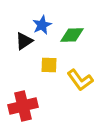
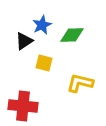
yellow square: moved 5 px left, 2 px up; rotated 12 degrees clockwise
yellow L-shape: moved 3 px down; rotated 140 degrees clockwise
red cross: rotated 20 degrees clockwise
